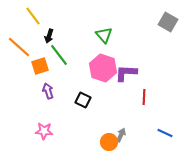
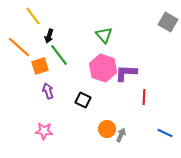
orange circle: moved 2 px left, 13 px up
